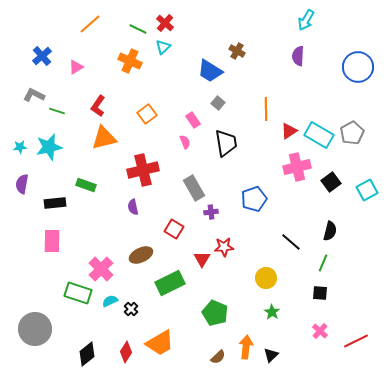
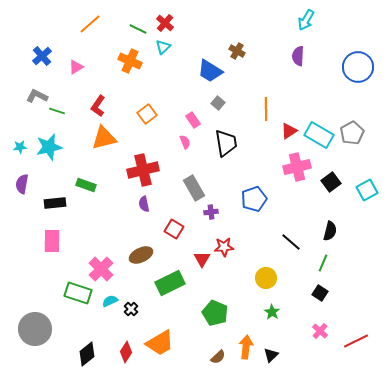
gray L-shape at (34, 95): moved 3 px right, 1 px down
purple semicircle at (133, 207): moved 11 px right, 3 px up
black square at (320, 293): rotated 28 degrees clockwise
